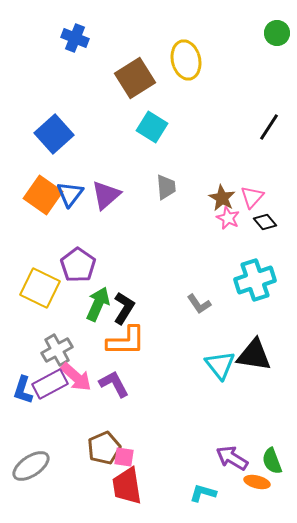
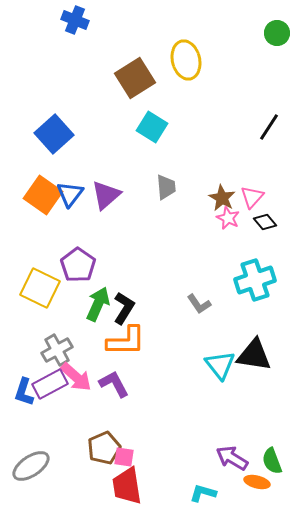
blue cross: moved 18 px up
blue L-shape: moved 1 px right, 2 px down
